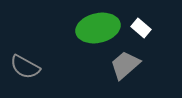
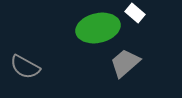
white rectangle: moved 6 px left, 15 px up
gray trapezoid: moved 2 px up
